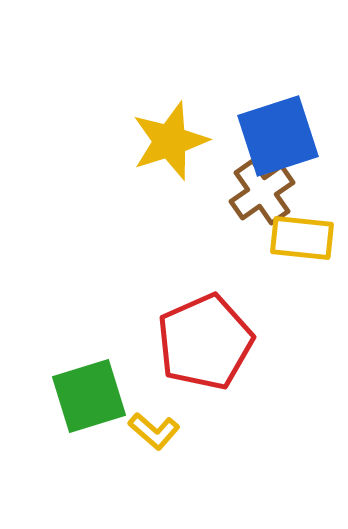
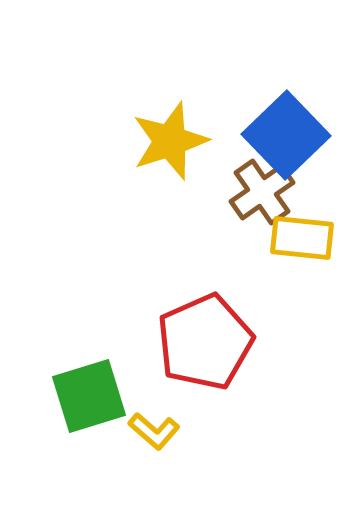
blue square: moved 8 px right, 1 px up; rotated 26 degrees counterclockwise
